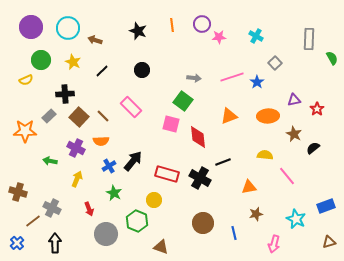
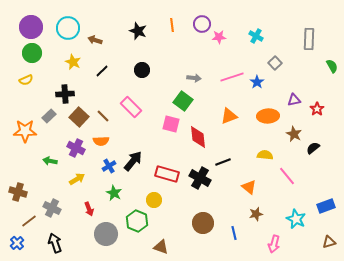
green semicircle at (332, 58): moved 8 px down
green circle at (41, 60): moved 9 px left, 7 px up
yellow arrow at (77, 179): rotated 35 degrees clockwise
orange triangle at (249, 187): rotated 49 degrees clockwise
brown line at (33, 221): moved 4 px left
black arrow at (55, 243): rotated 18 degrees counterclockwise
